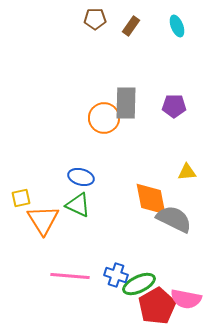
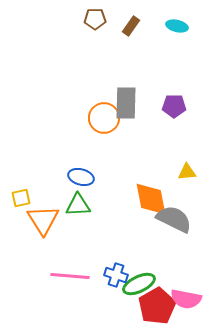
cyan ellipse: rotated 55 degrees counterclockwise
green triangle: rotated 28 degrees counterclockwise
